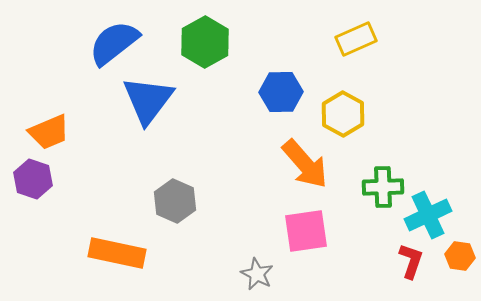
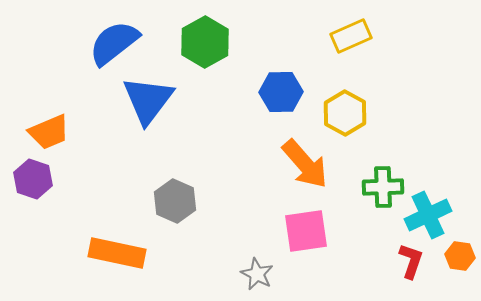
yellow rectangle: moved 5 px left, 3 px up
yellow hexagon: moved 2 px right, 1 px up
